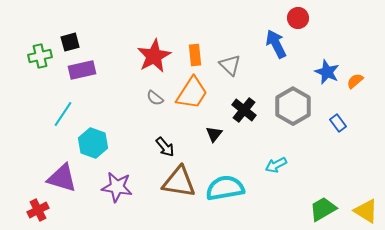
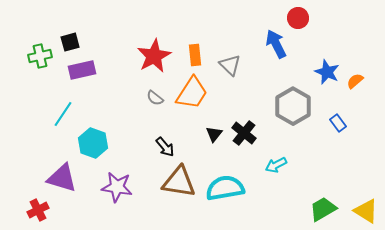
black cross: moved 23 px down
